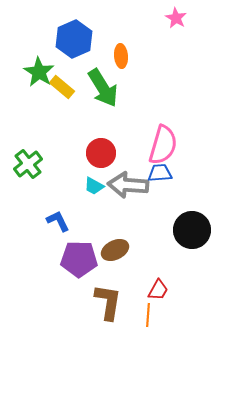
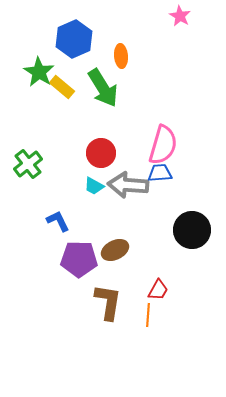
pink star: moved 4 px right, 2 px up
